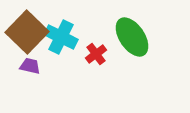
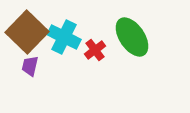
cyan cross: moved 3 px right
red cross: moved 1 px left, 4 px up
purple trapezoid: rotated 90 degrees counterclockwise
